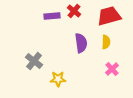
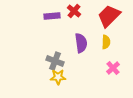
red trapezoid: rotated 30 degrees counterclockwise
gray cross: moved 21 px right; rotated 18 degrees counterclockwise
pink cross: moved 1 px right, 1 px up
yellow star: moved 2 px up
